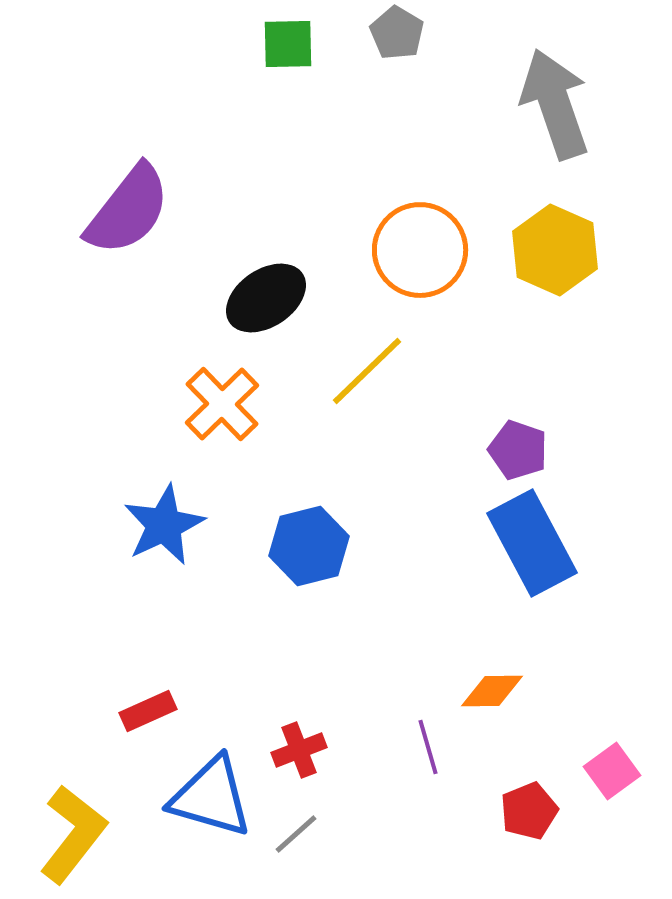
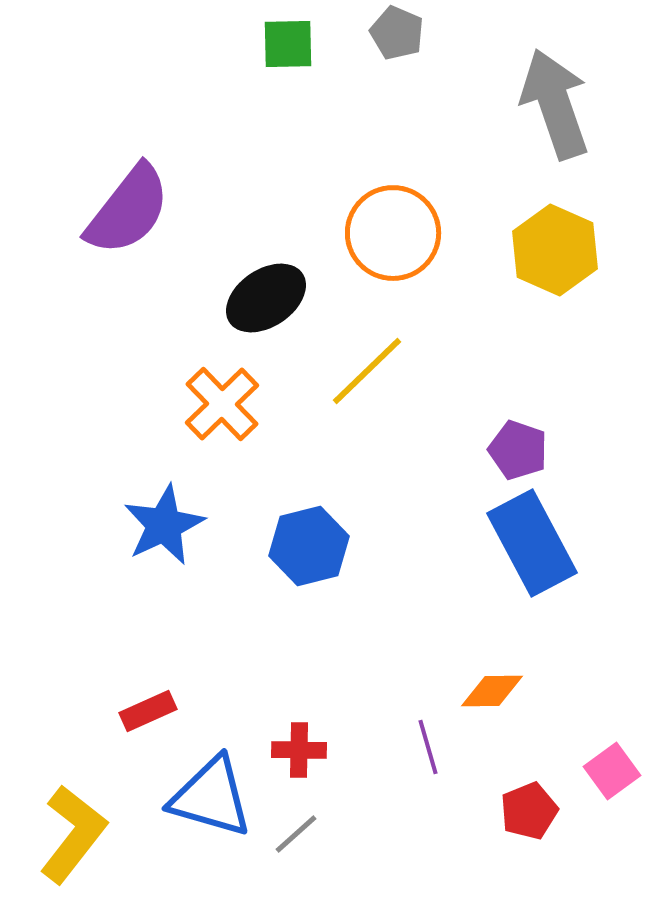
gray pentagon: rotated 8 degrees counterclockwise
orange circle: moved 27 px left, 17 px up
red cross: rotated 22 degrees clockwise
